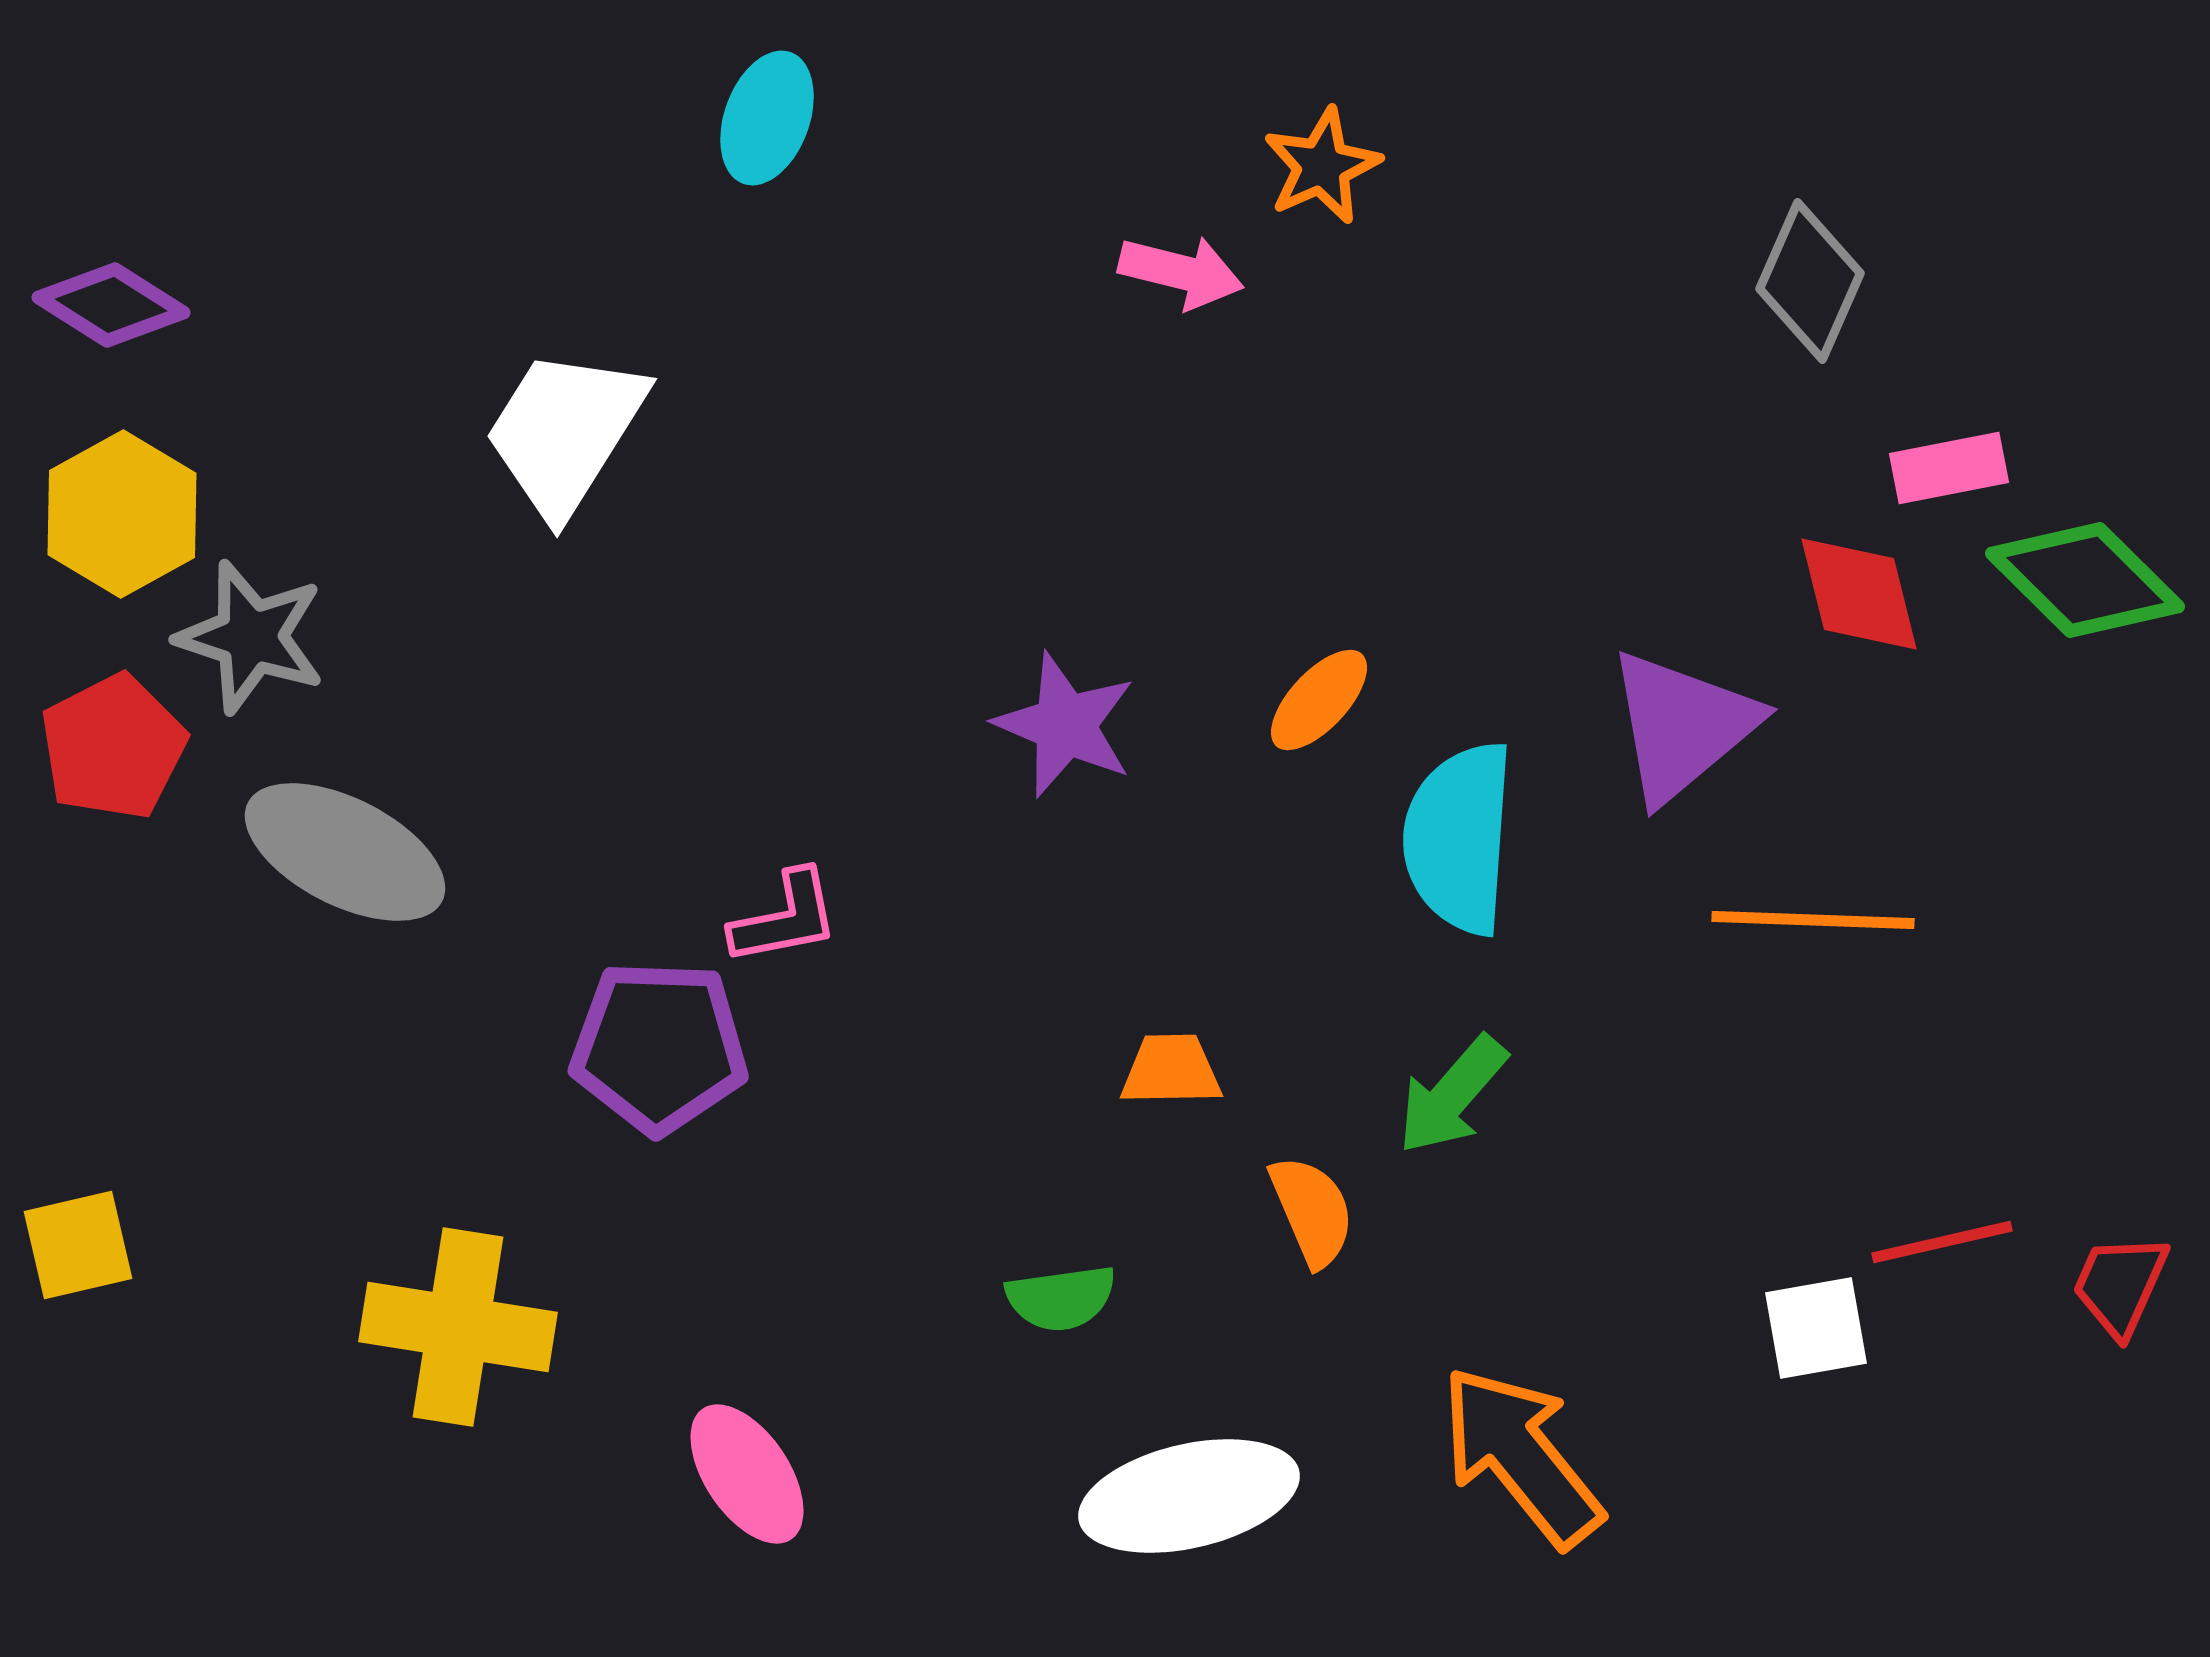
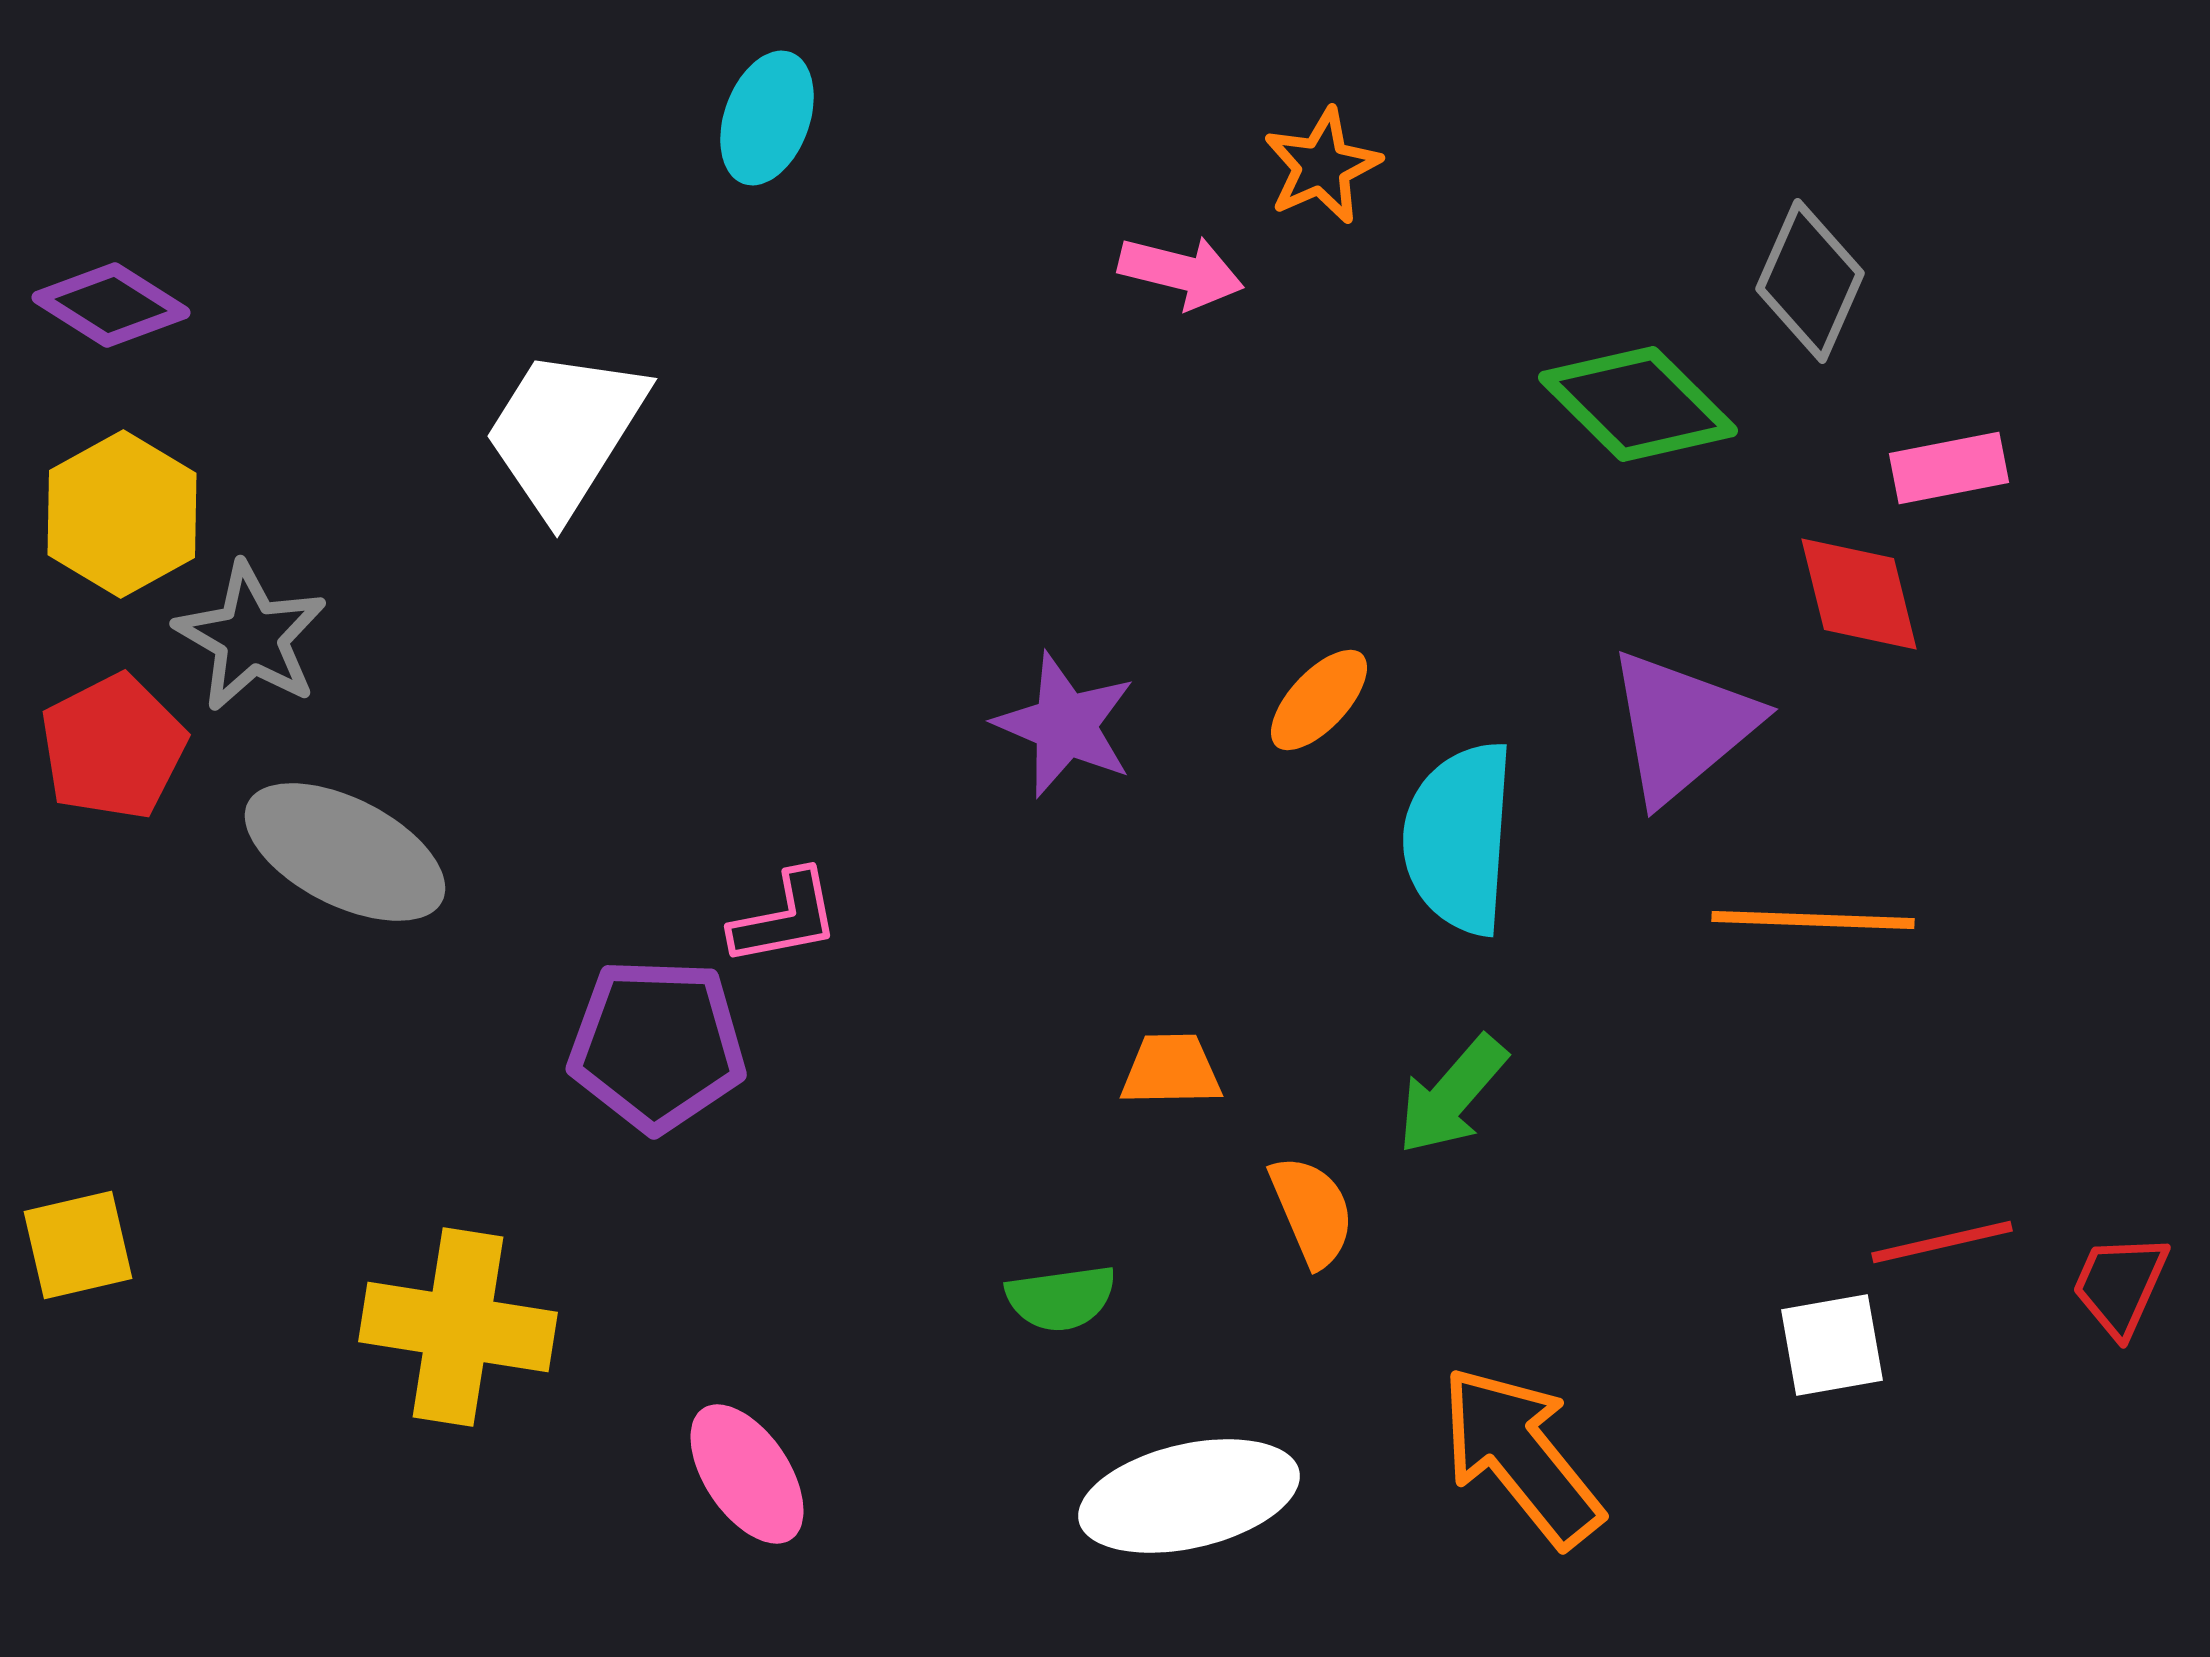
green diamond: moved 447 px left, 176 px up
gray star: rotated 12 degrees clockwise
purple pentagon: moved 2 px left, 2 px up
white square: moved 16 px right, 17 px down
